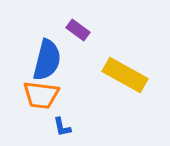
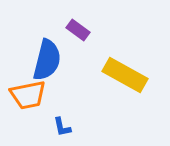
orange trapezoid: moved 13 px left; rotated 18 degrees counterclockwise
